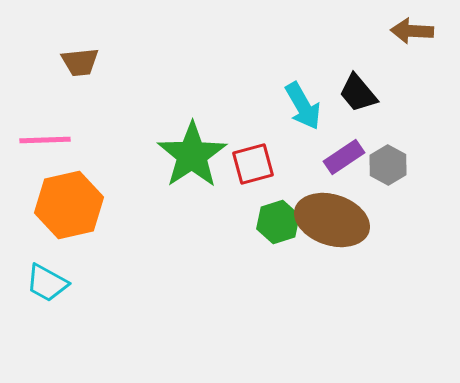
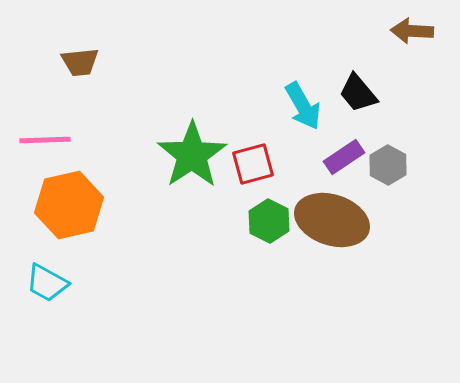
green hexagon: moved 9 px left, 1 px up; rotated 15 degrees counterclockwise
